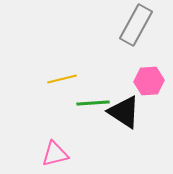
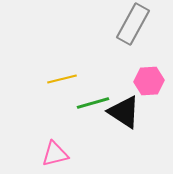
gray rectangle: moved 3 px left, 1 px up
green line: rotated 12 degrees counterclockwise
